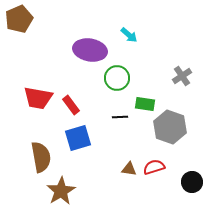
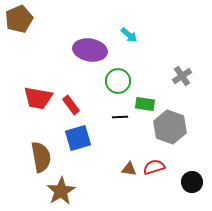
green circle: moved 1 px right, 3 px down
